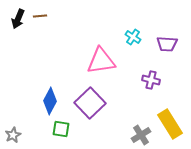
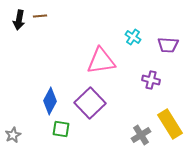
black arrow: moved 1 px right, 1 px down; rotated 12 degrees counterclockwise
purple trapezoid: moved 1 px right, 1 px down
